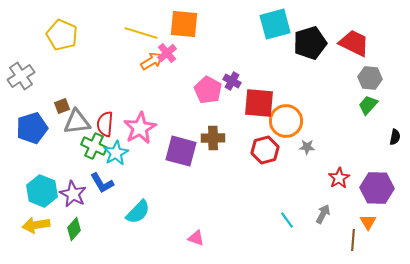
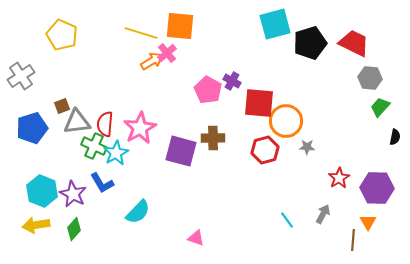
orange square: moved 4 px left, 2 px down
green trapezoid: moved 12 px right, 2 px down
